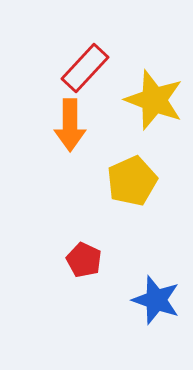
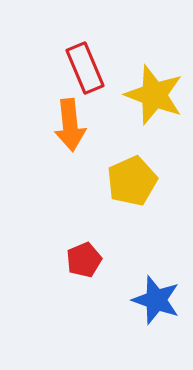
red rectangle: rotated 66 degrees counterclockwise
yellow star: moved 5 px up
orange arrow: rotated 6 degrees counterclockwise
red pentagon: rotated 24 degrees clockwise
